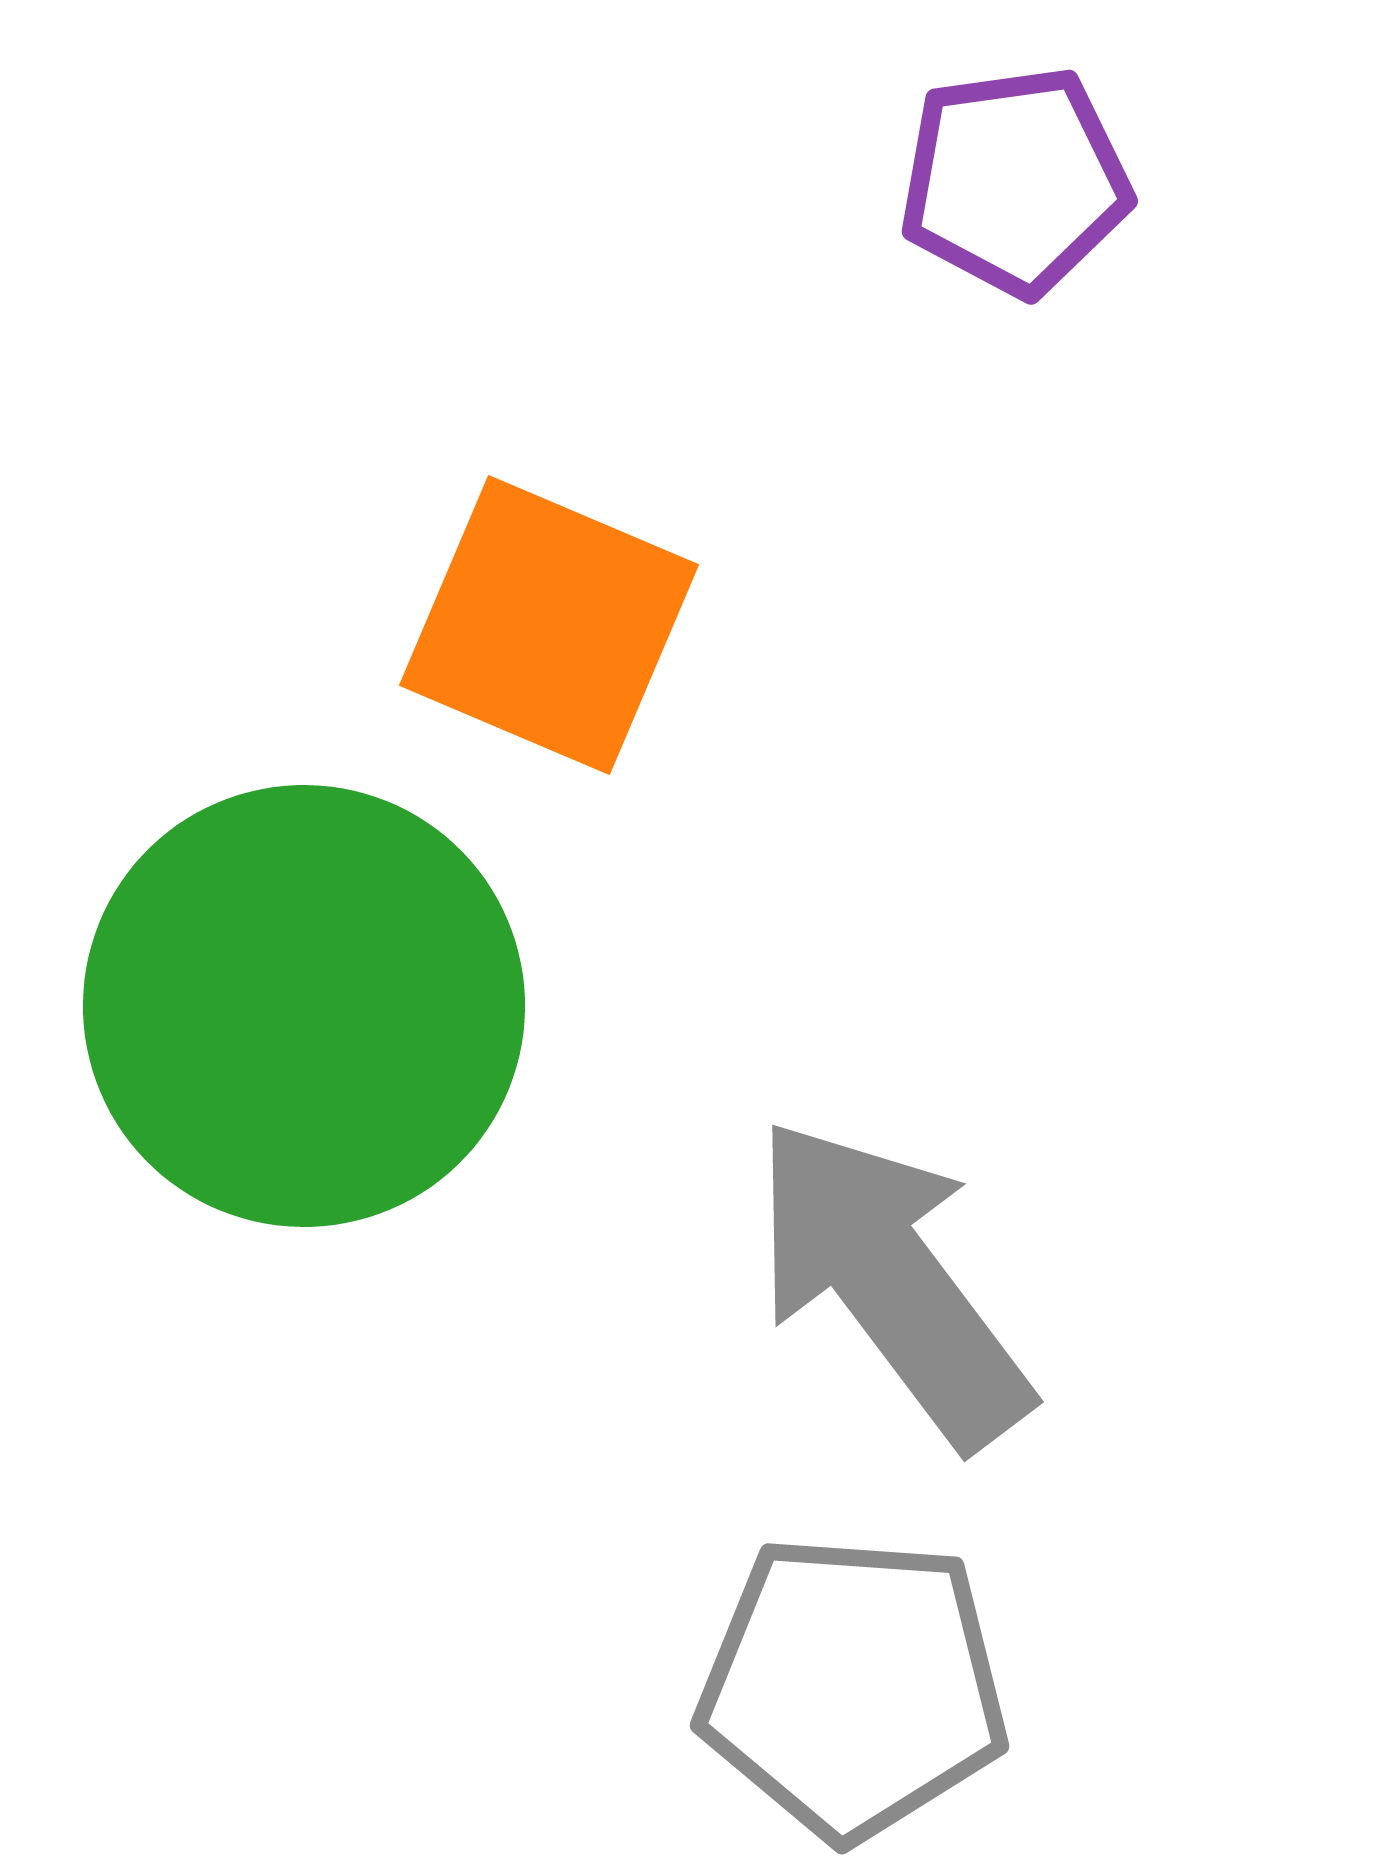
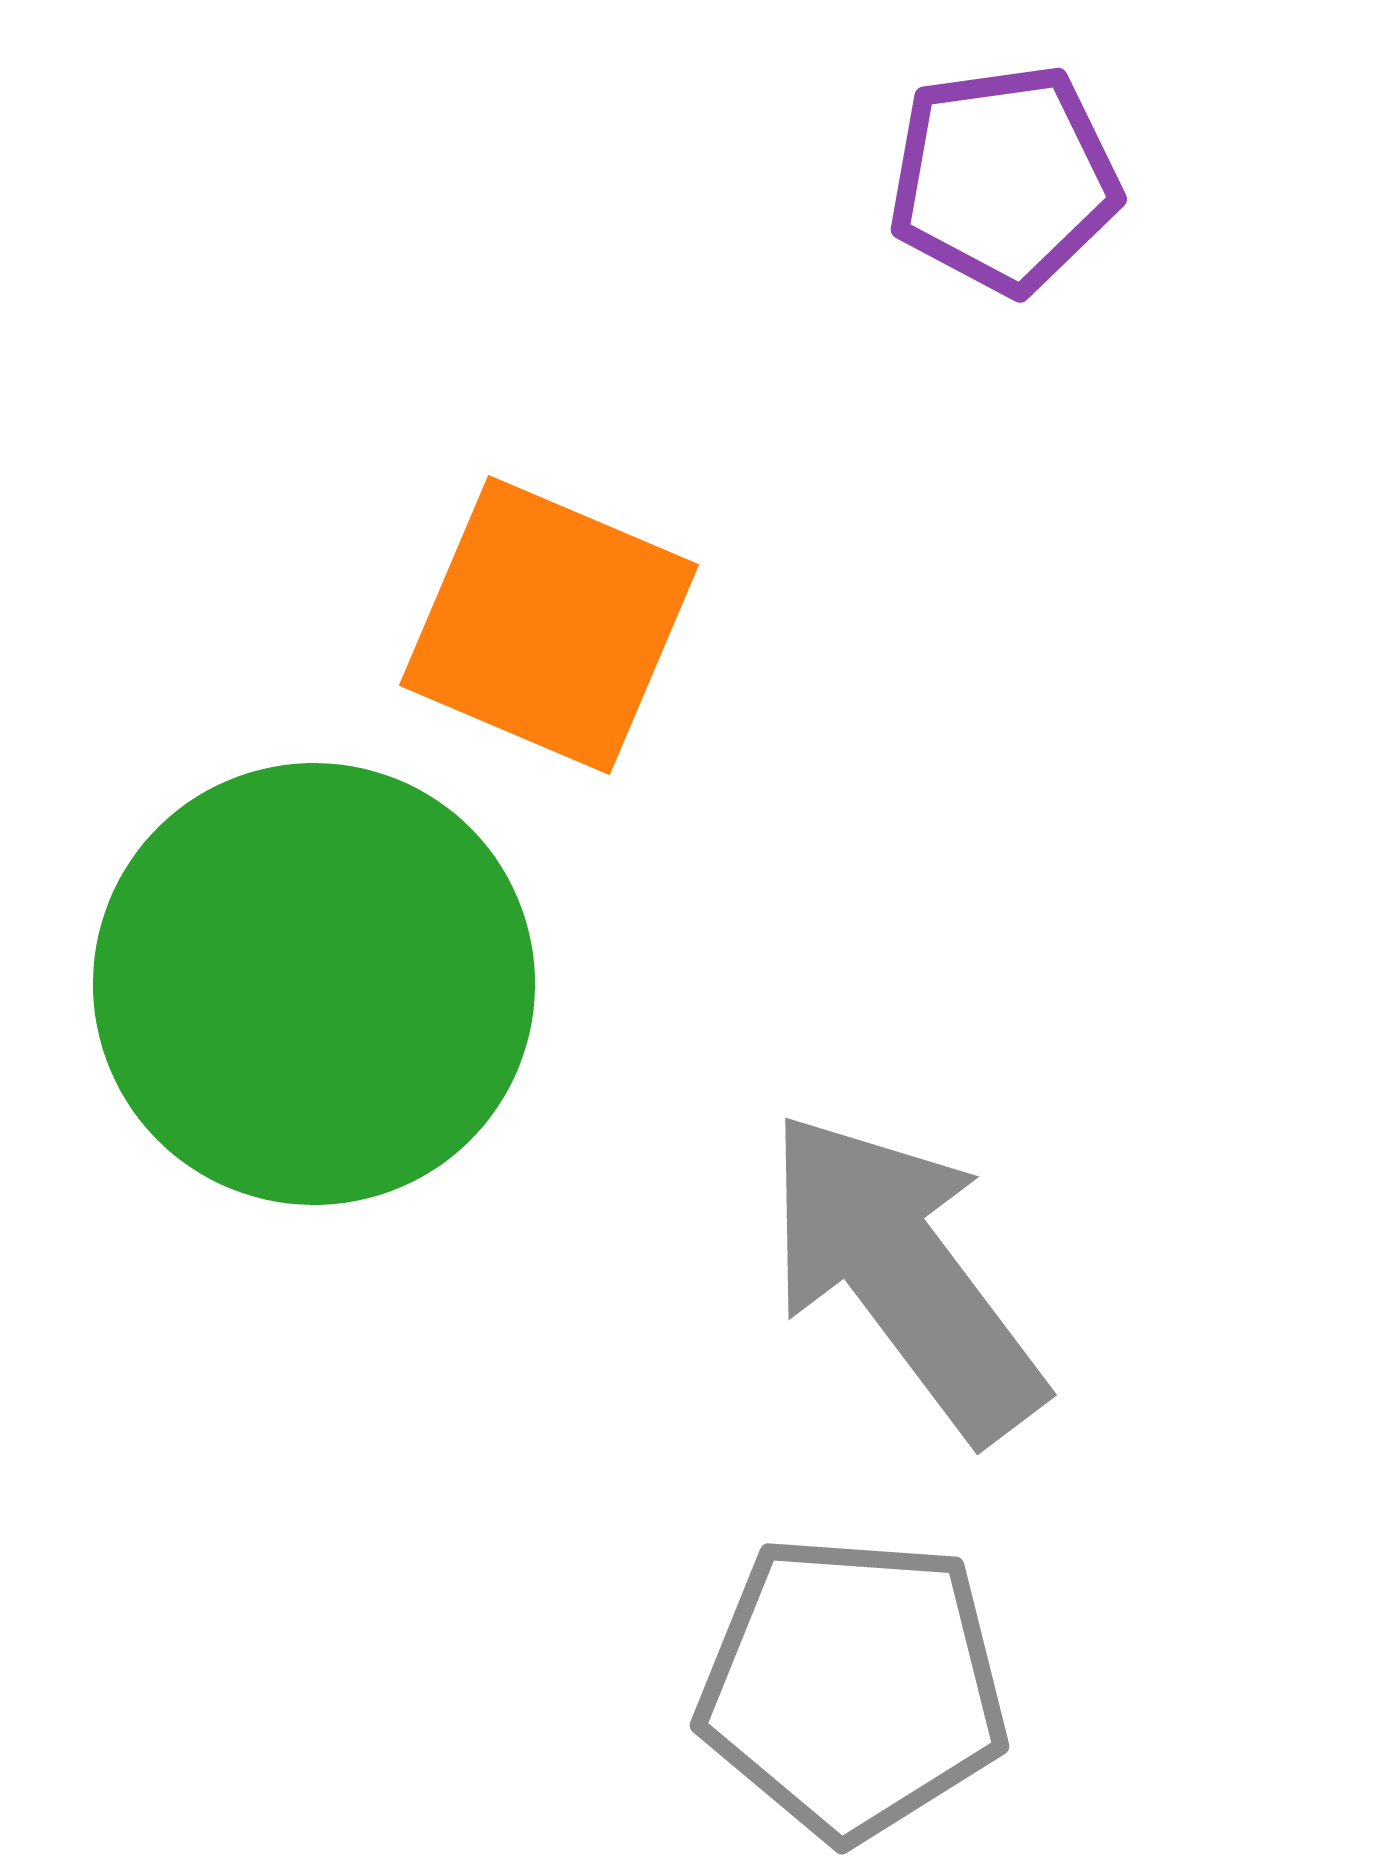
purple pentagon: moved 11 px left, 2 px up
green circle: moved 10 px right, 22 px up
gray arrow: moved 13 px right, 7 px up
